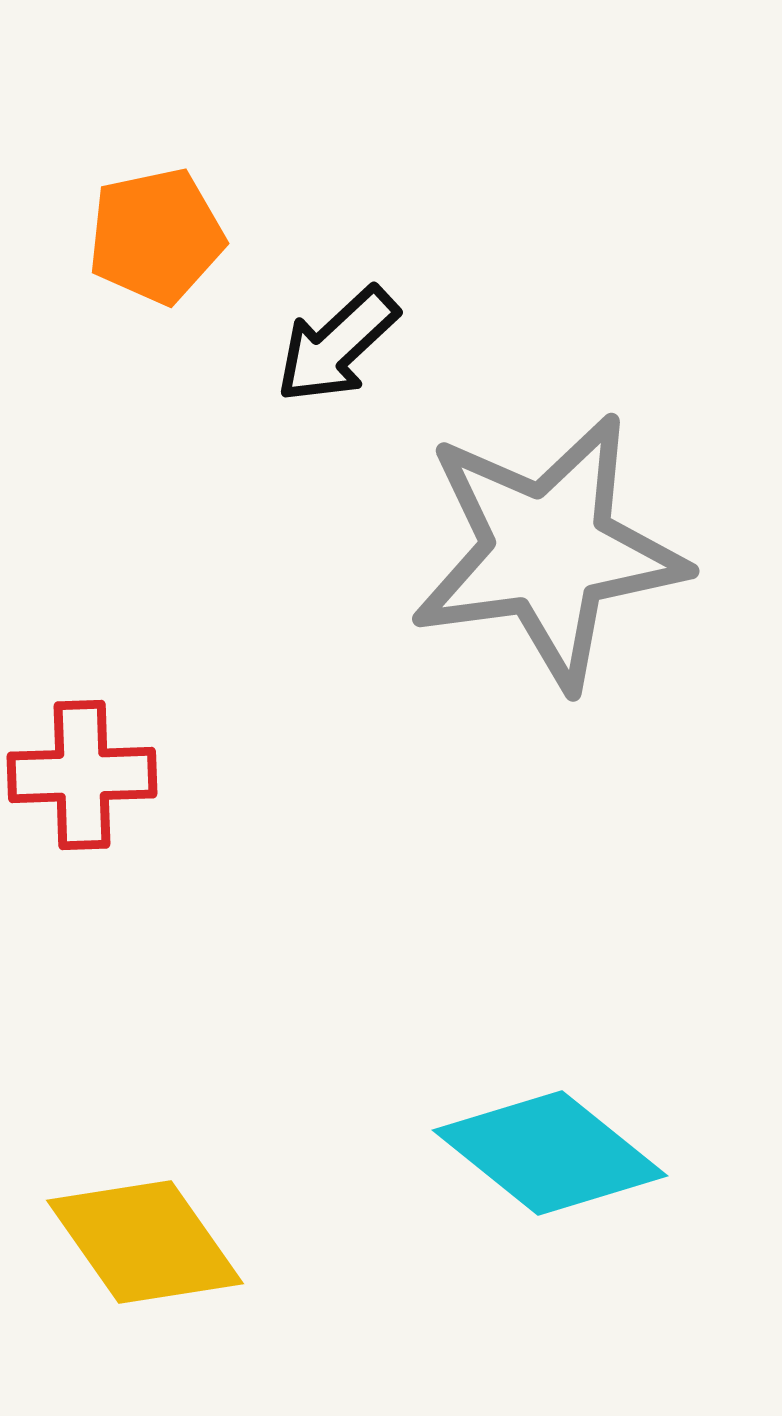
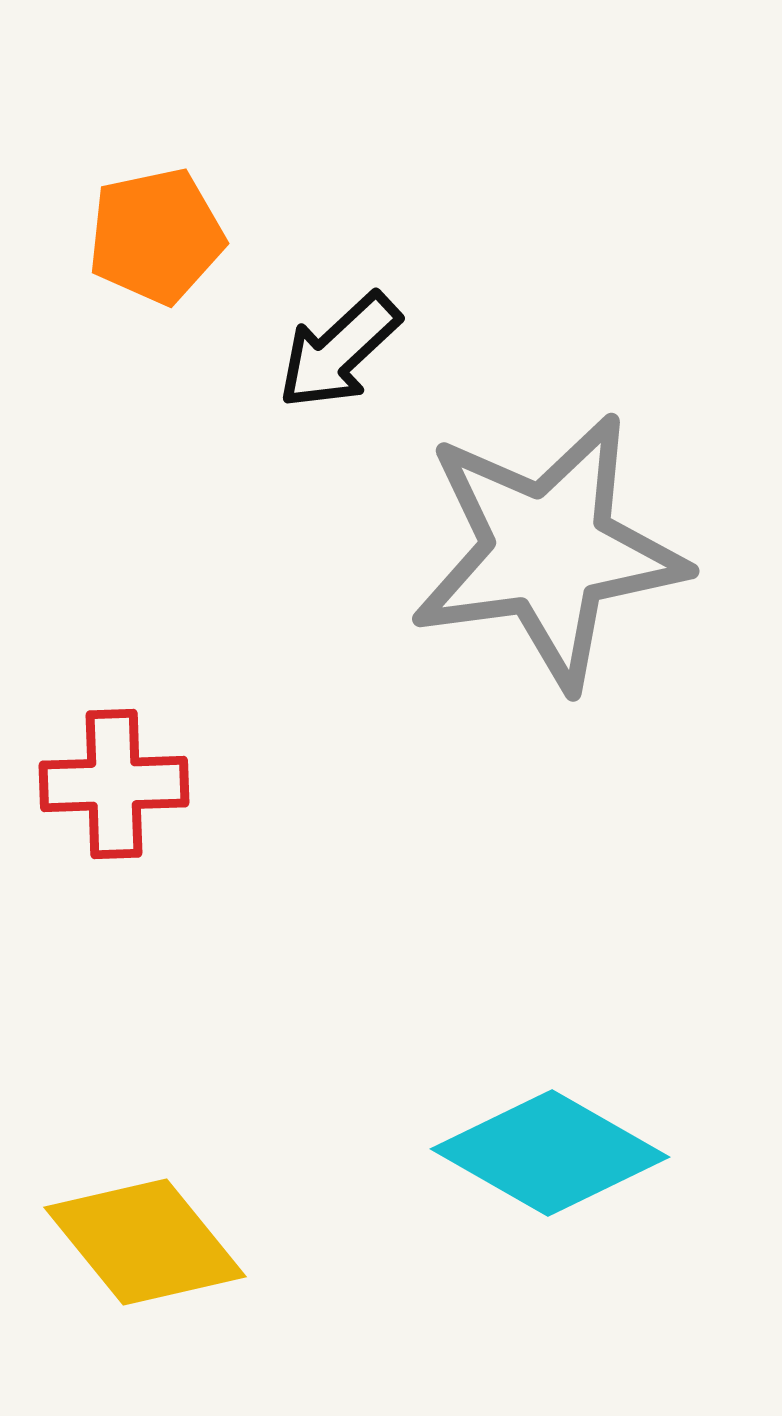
black arrow: moved 2 px right, 6 px down
red cross: moved 32 px right, 9 px down
cyan diamond: rotated 9 degrees counterclockwise
yellow diamond: rotated 4 degrees counterclockwise
